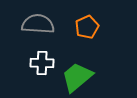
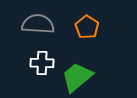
orange pentagon: rotated 15 degrees counterclockwise
